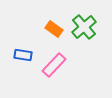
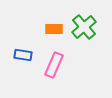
orange rectangle: rotated 36 degrees counterclockwise
pink rectangle: rotated 20 degrees counterclockwise
